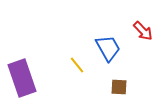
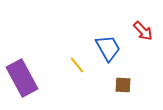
purple rectangle: rotated 9 degrees counterclockwise
brown square: moved 4 px right, 2 px up
